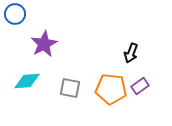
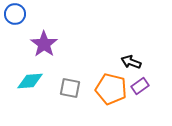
purple star: rotated 8 degrees counterclockwise
black arrow: moved 9 px down; rotated 90 degrees clockwise
cyan diamond: moved 3 px right
orange pentagon: rotated 8 degrees clockwise
